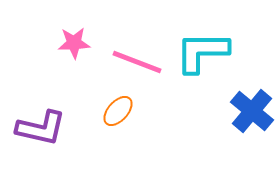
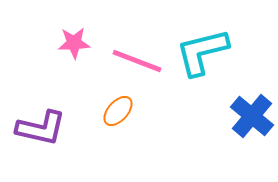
cyan L-shape: rotated 14 degrees counterclockwise
pink line: moved 1 px up
blue cross: moved 5 px down
